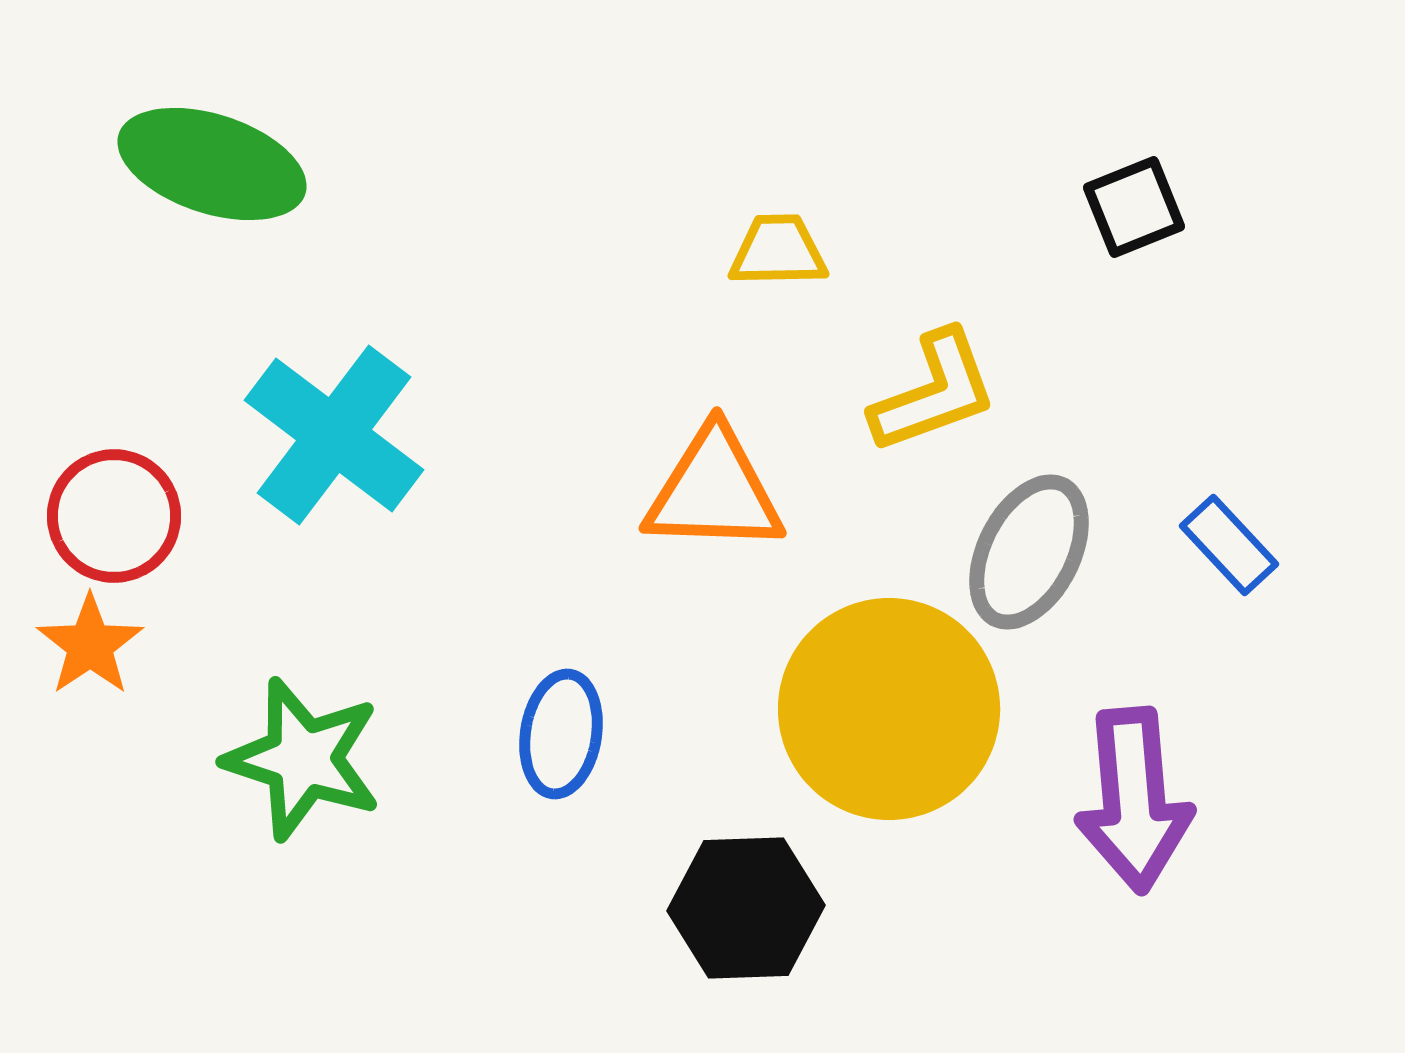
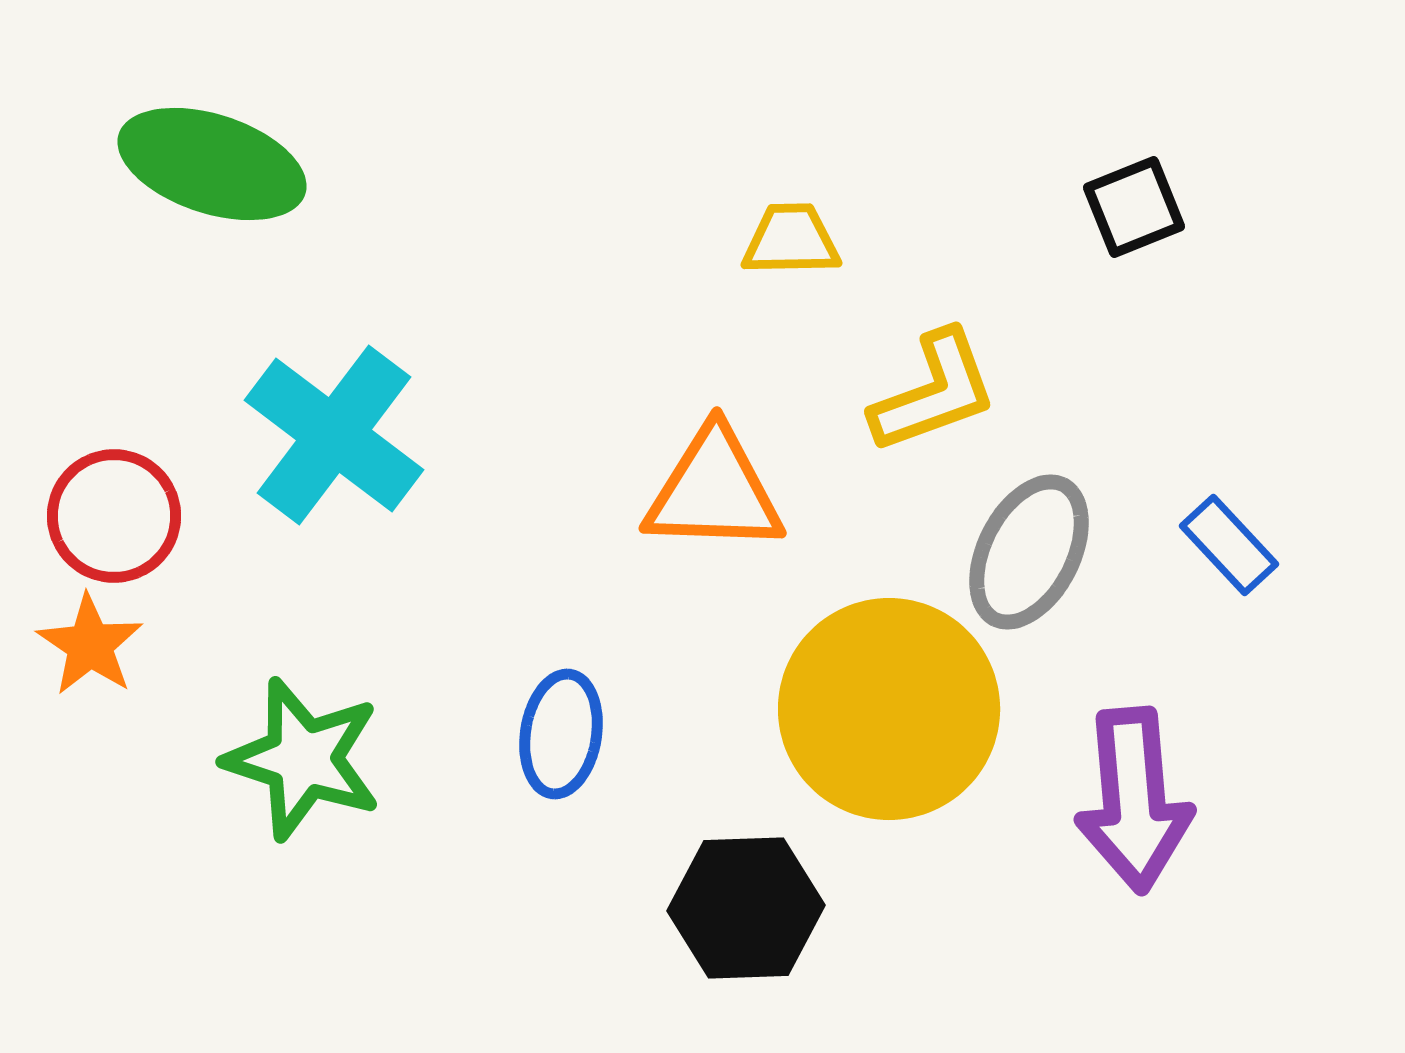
yellow trapezoid: moved 13 px right, 11 px up
orange star: rotated 4 degrees counterclockwise
